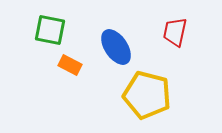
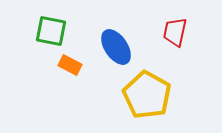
green square: moved 1 px right, 1 px down
yellow pentagon: rotated 15 degrees clockwise
